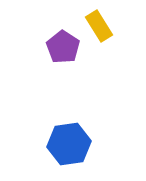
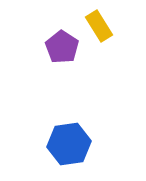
purple pentagon: moved 1 px left
